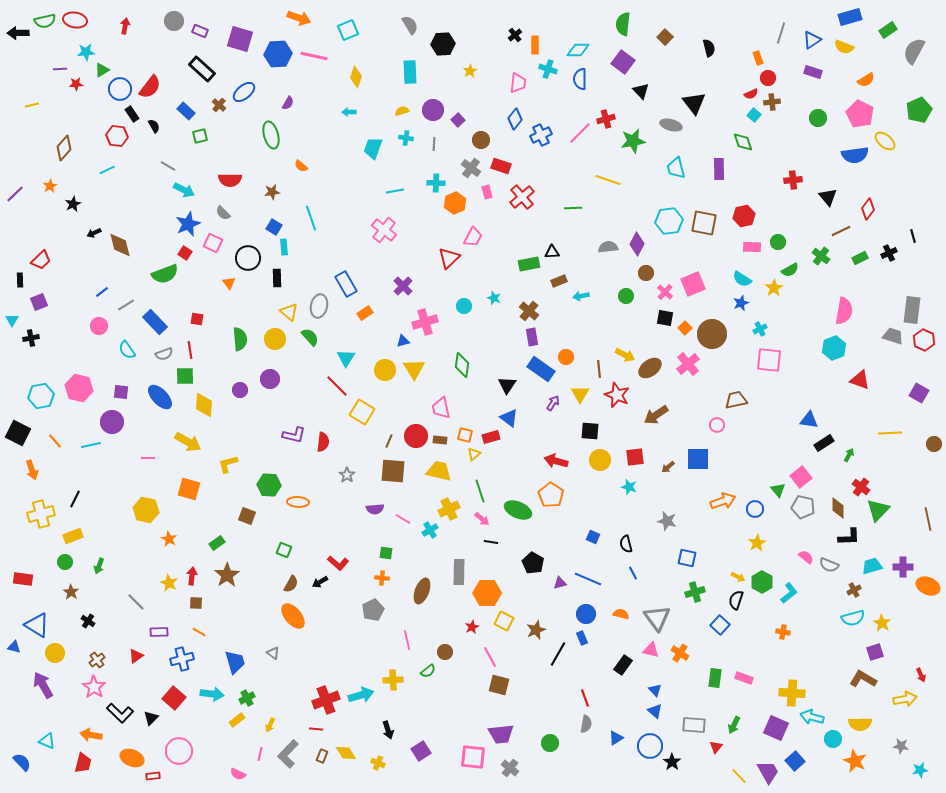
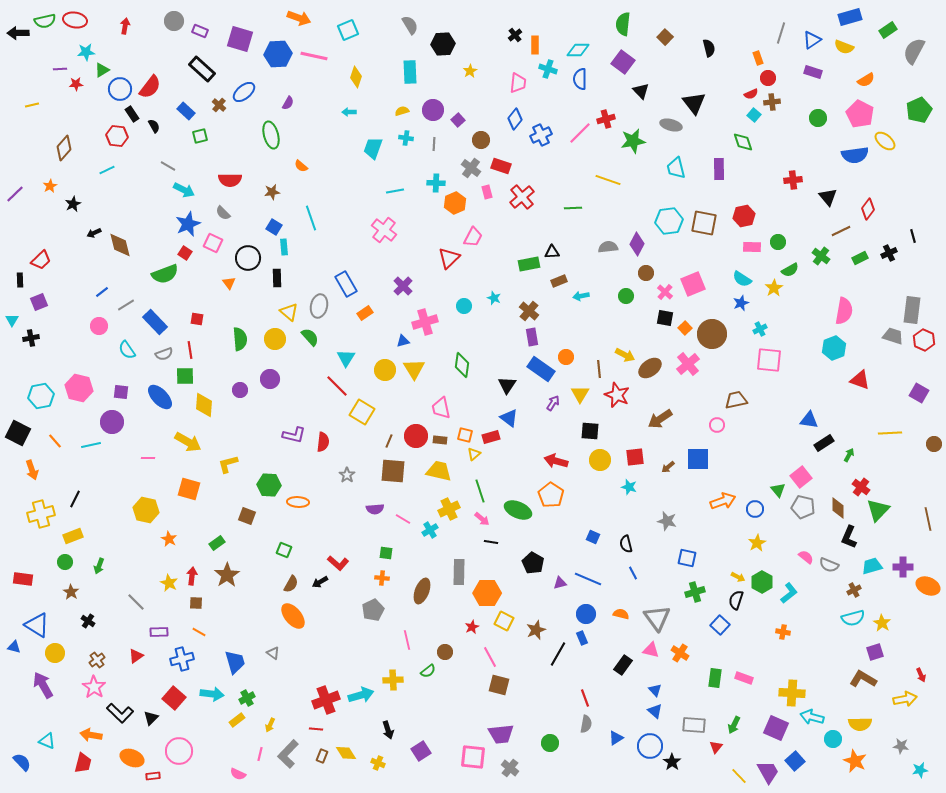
brown arrow at (656, 415): moved 4 px right, 4 px down
black L-shape at (849, 537): rotated 115 degrees clockwise
